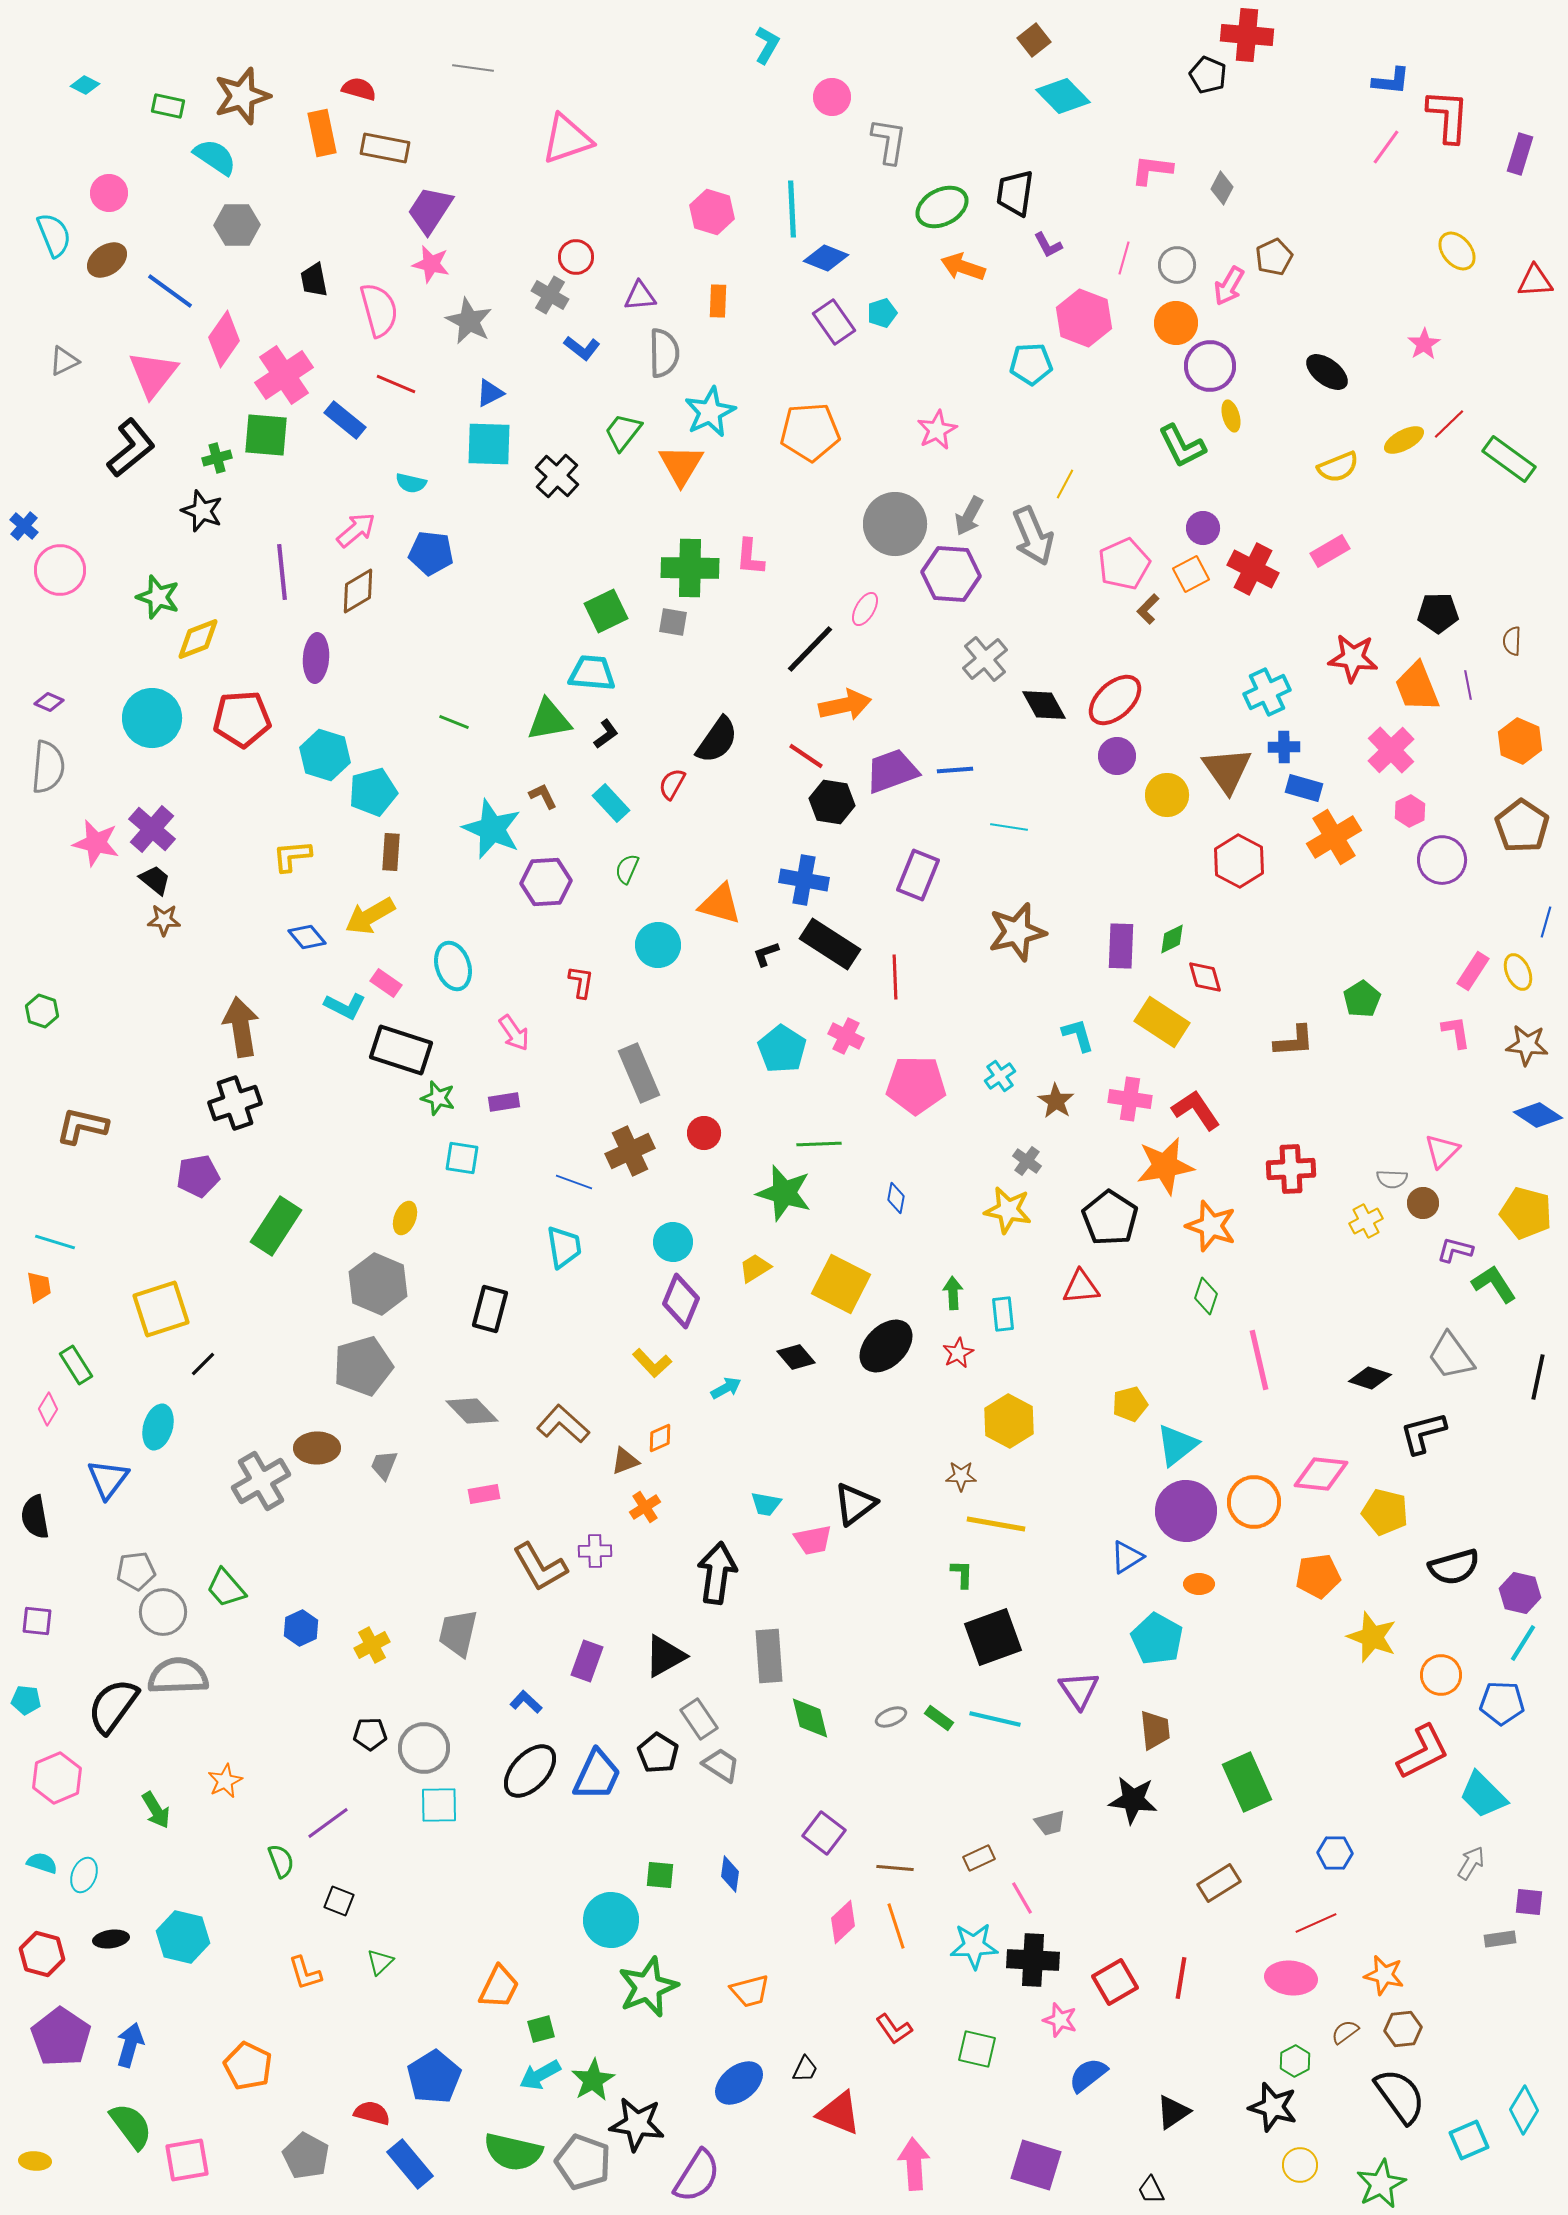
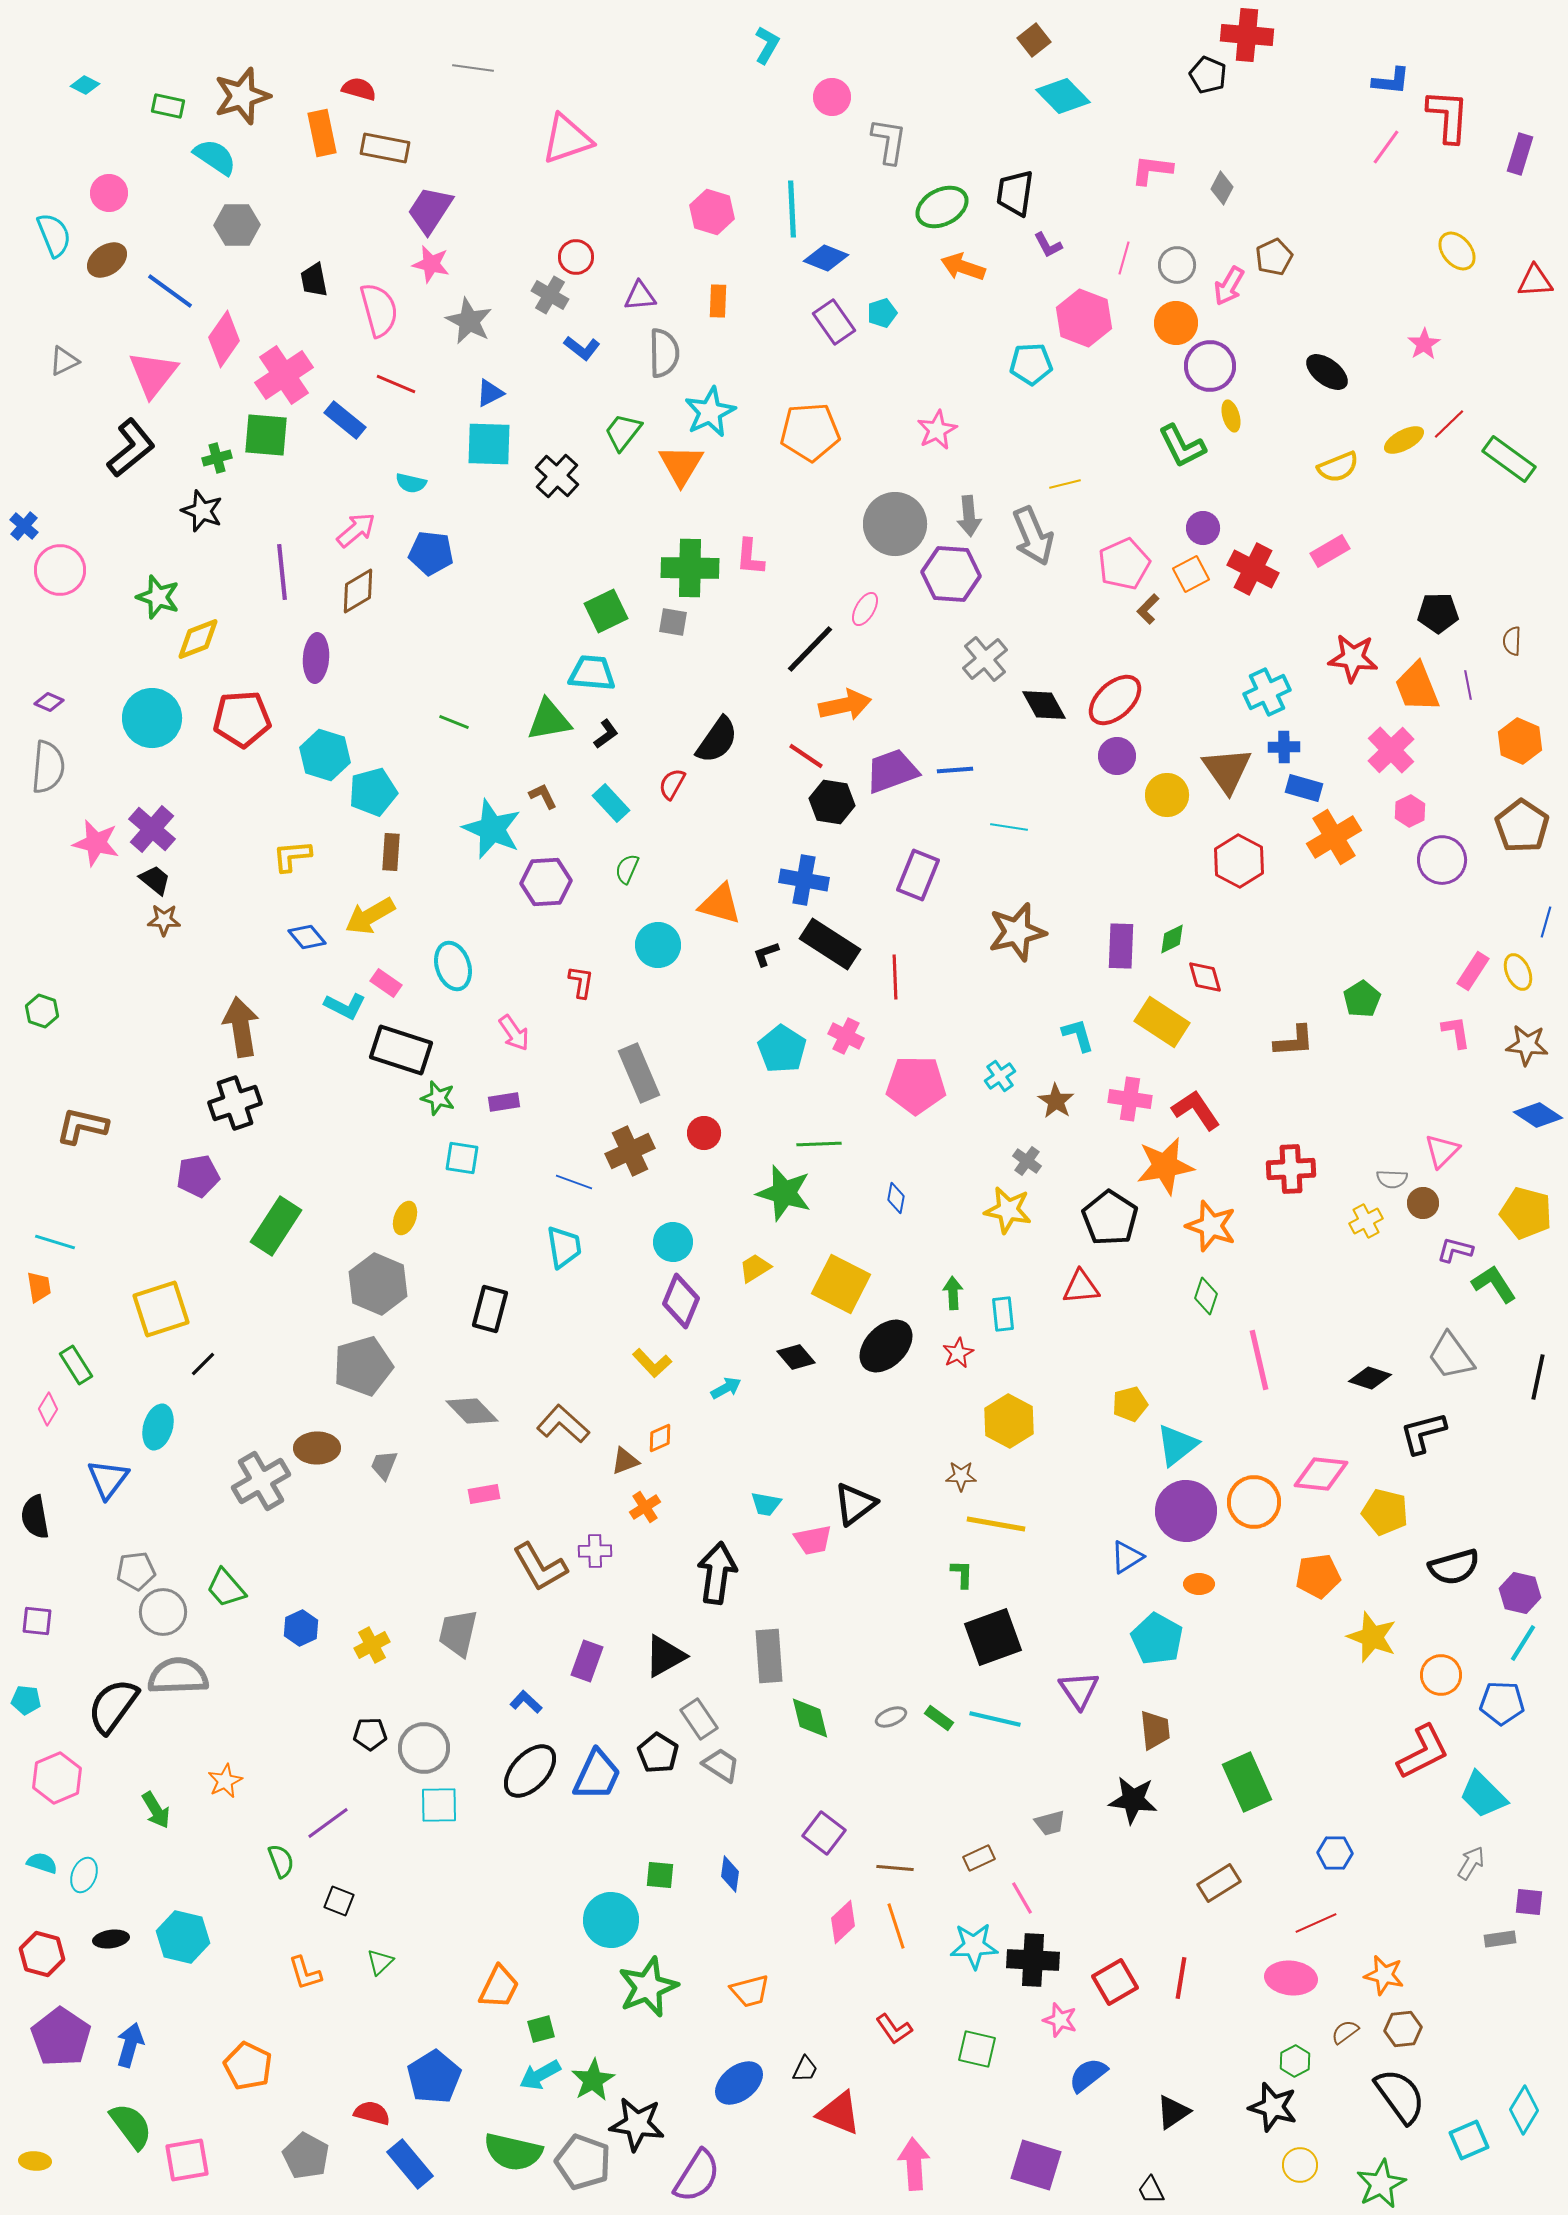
yellow line at (1065, 484): rotated 48 degrees clockwise
gray arrow at (969, 516): rotated 33 degrees counterclockwise
